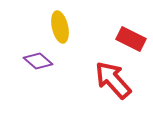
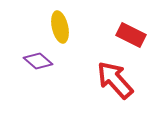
red rectangle: moved 4 px up
red arrow: moved 2 px right
